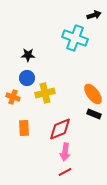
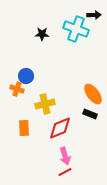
black arrow: rotated 16 degrees clockwise
cyan cross: moved 1 px right, 9 px up
black star: moved 14 px right, 21 px up
blue circle: moved 1 px left, 2 px up
yellow cross: moved 11 px down
orange cross: moved 4 px right, 8 px up
black rectangle: moved 4 px left
red diamond: moved 1 px up
pink arrow: moved 4 px down; rotated 24 degrees counterclockwise
